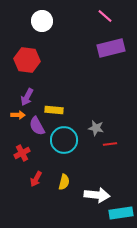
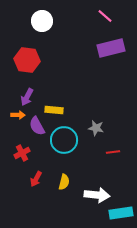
red line: moved 3 px right, 8 px down
